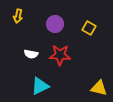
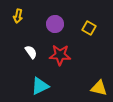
white semicircle: moved 2 px up; rotated 136 degrees counterclockwise
